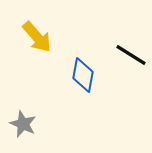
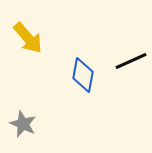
yellow arrow: moved 9 px left, 1 px down
black line: moved 6 px down; rotated 56 degrees counterclockwise
